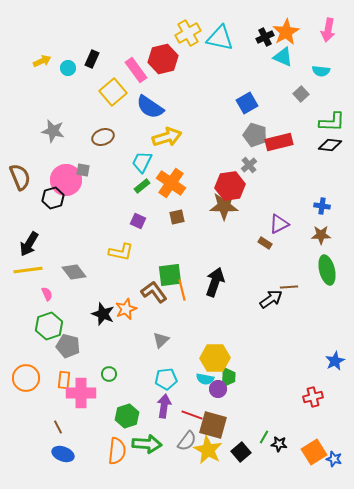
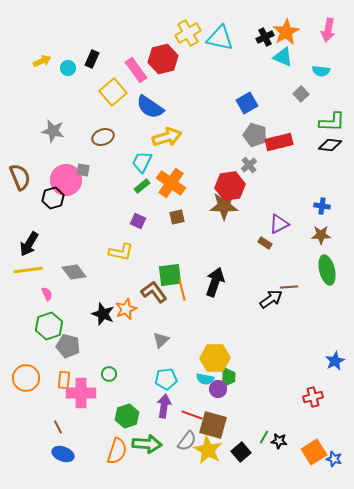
black star at (279, 444): moved 3 px up
orange semicircle at (117, 451): rotated 12 degrees clockwise
